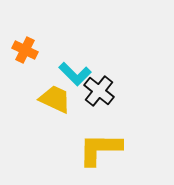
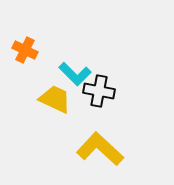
black cross: rotated 28 degrees counterclockwise
yellow L-shape: rotated 42 degrees clockwise
